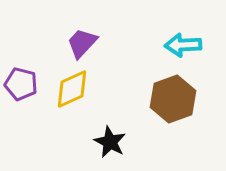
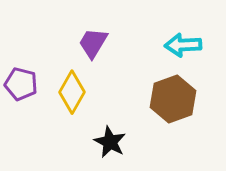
purple trapezoid: moved 11 px right; rotated 12 degrees counterclockwise
yellow diamond: moved 3 px down; rotated 36 degrees counterclockwise
